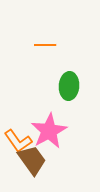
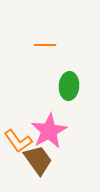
brown trapezoid: moved 6 px right
